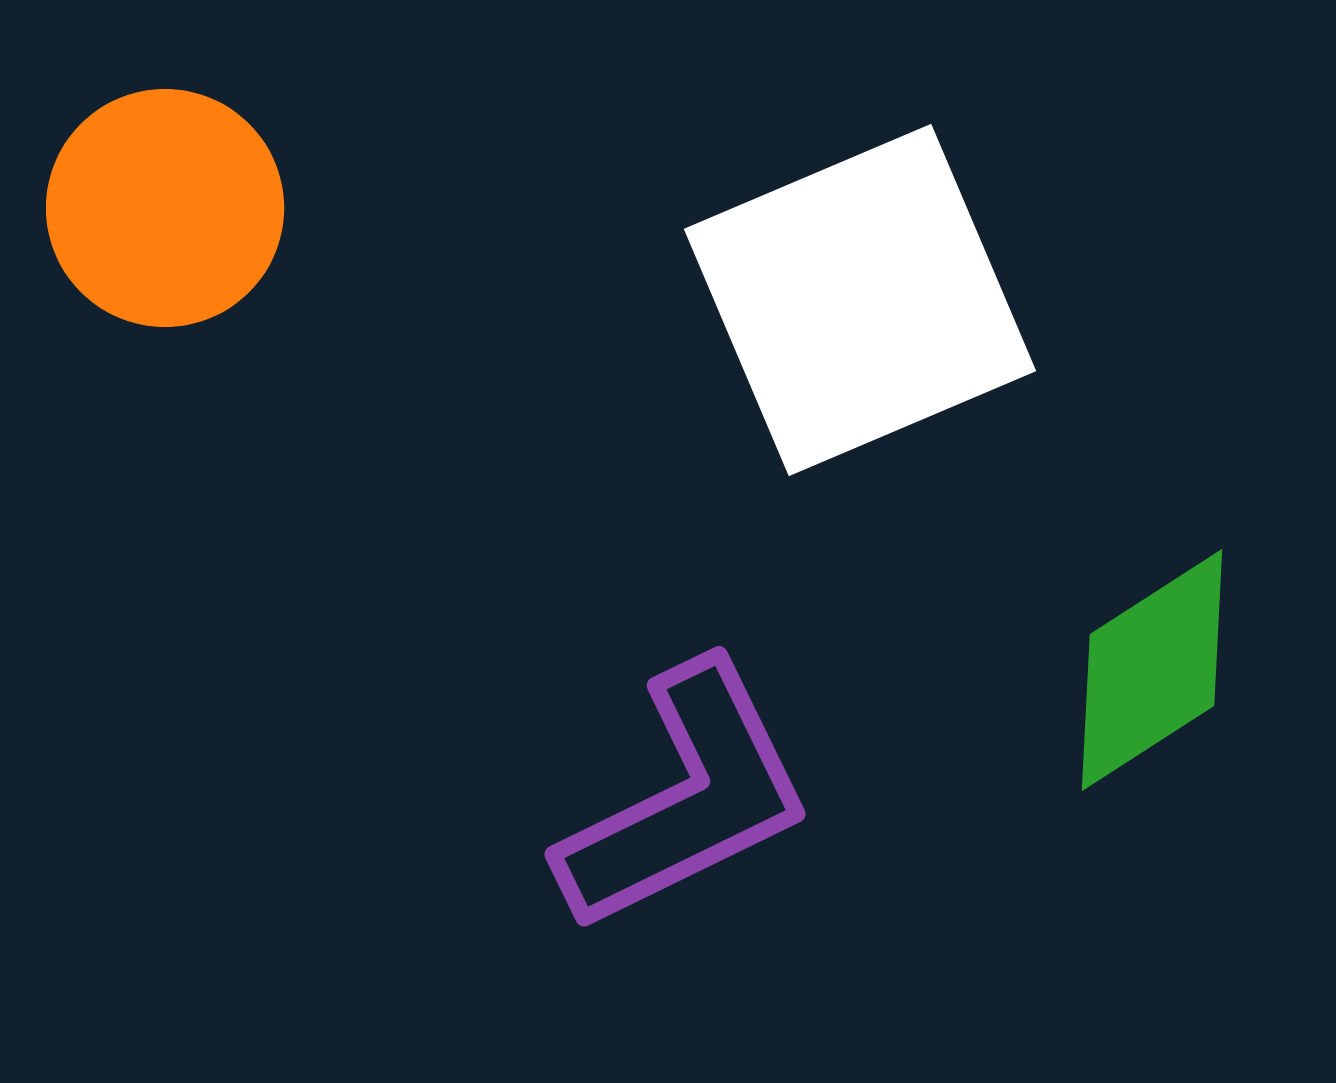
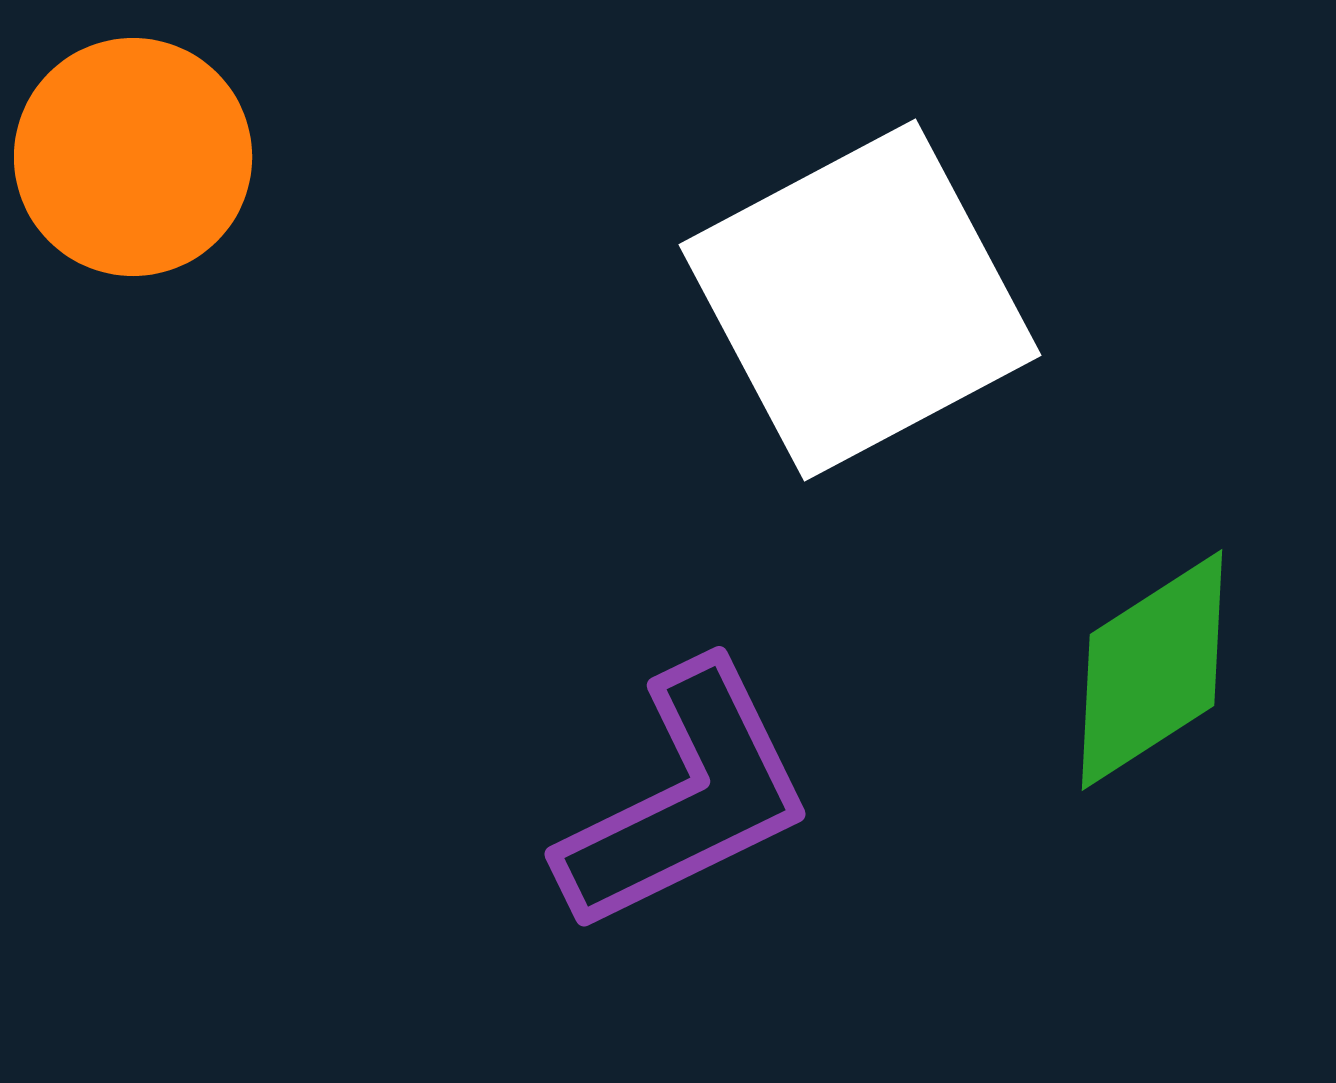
orange circle: moved 32 px left, 51 px up
white square: rotated 5 degrees counterclockwise
